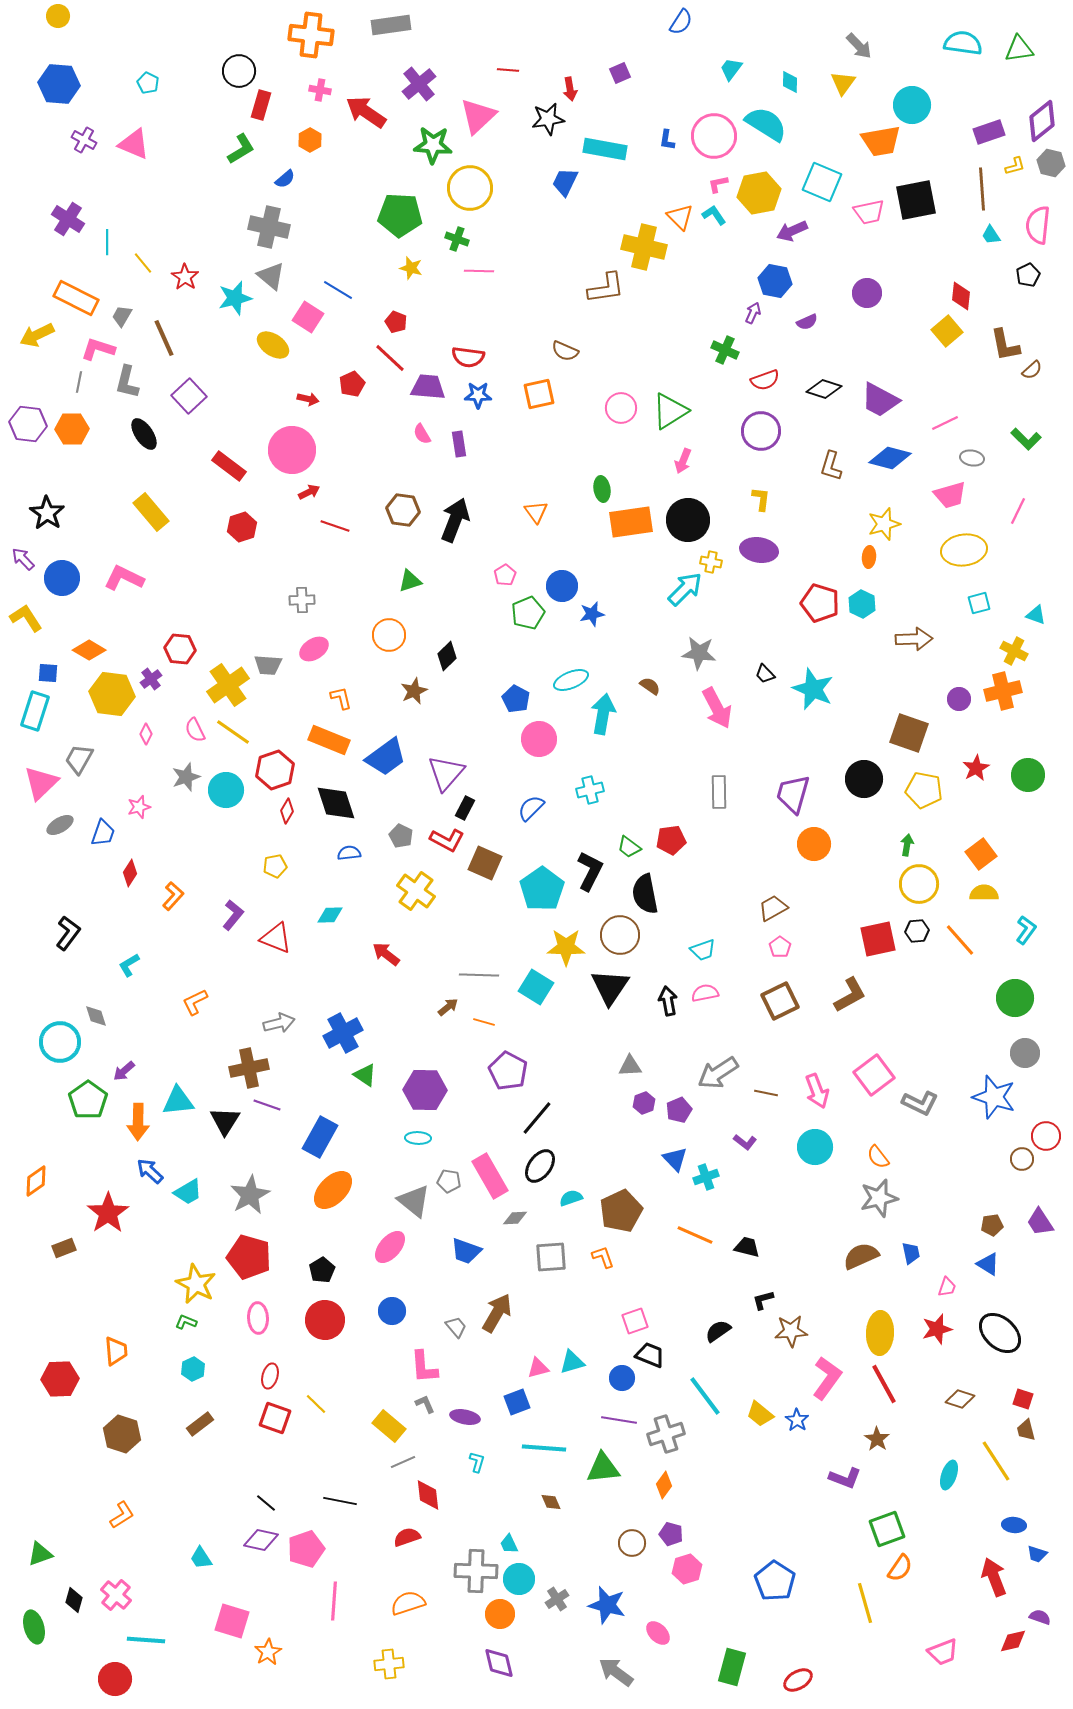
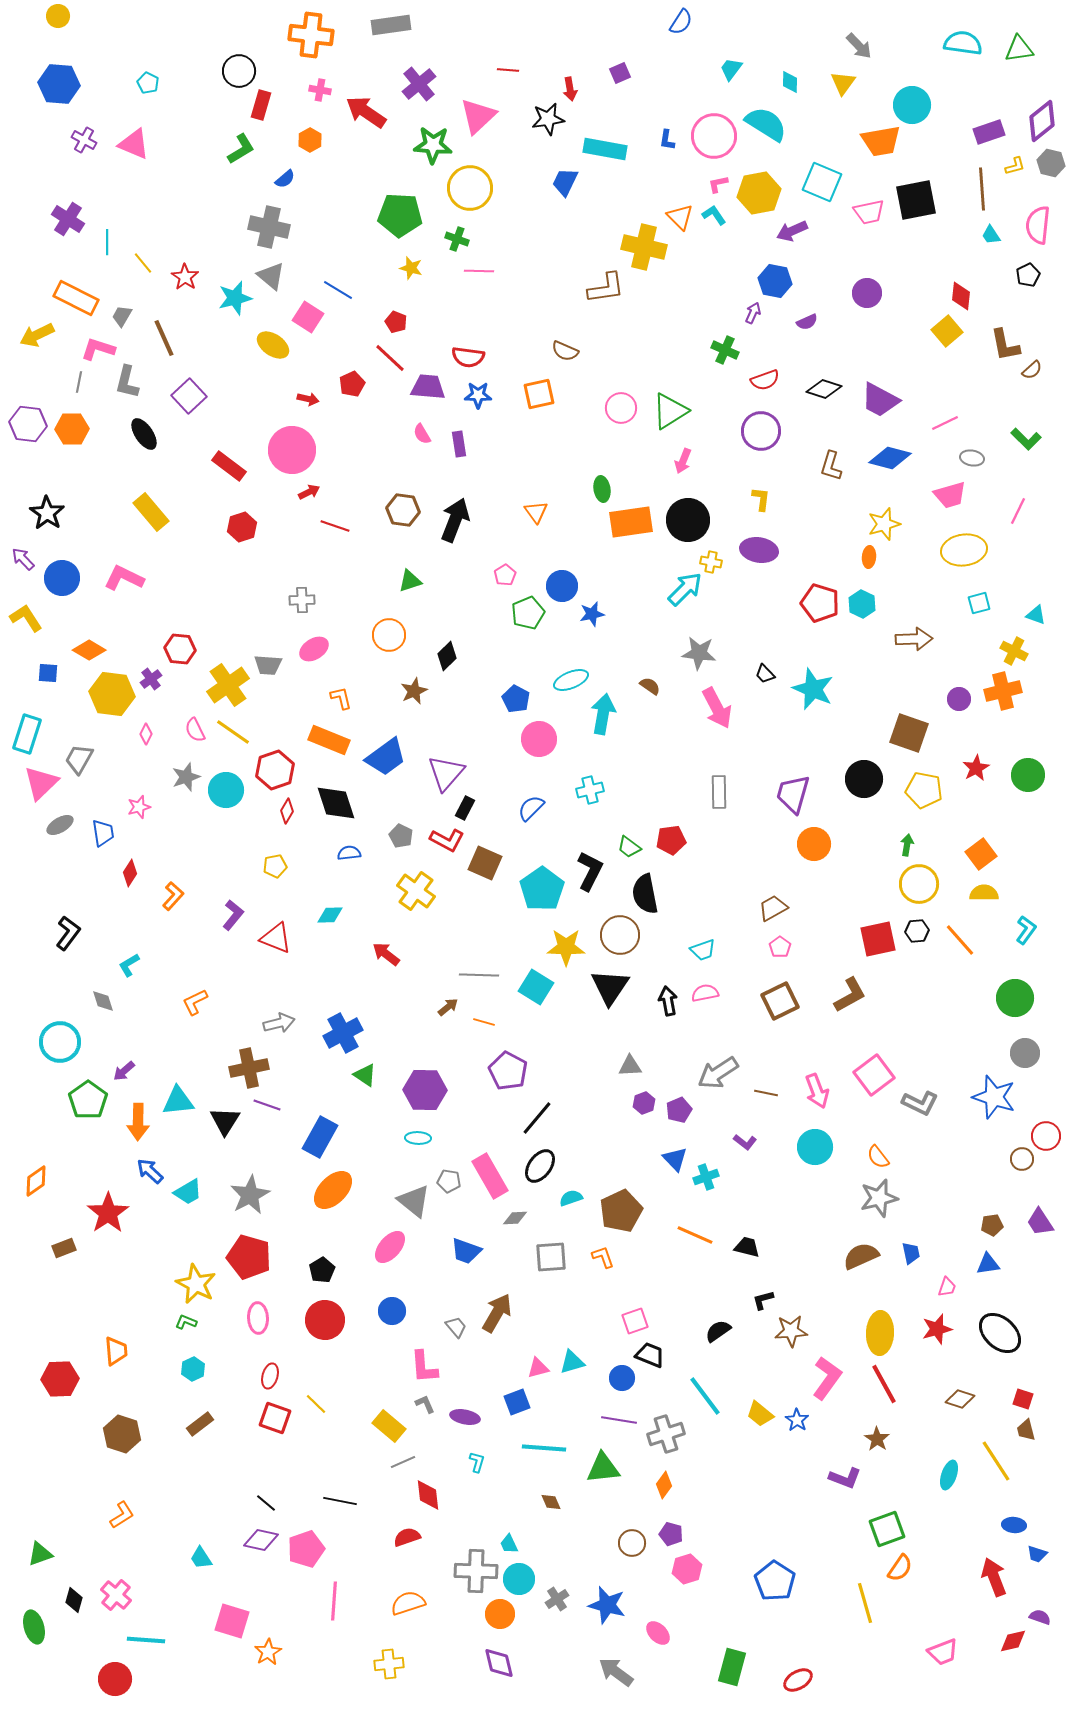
cyan rectangle at (35, 711): moved 8 px left, 23 px down
blue trapezoid at (103, 833): rotated 28 degrees counterclockwise
gray diamond at (96, 1016): moved 7 px right, 15 px up
blue triangle at (988, 1264): rotated 40 degrees counterclockwise
